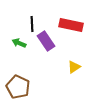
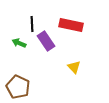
yellow triangle: rotated 40 degrees counterclockwise
